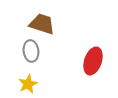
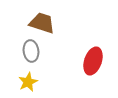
brown trapezoid: moved 1 px up
yellow star: moved 2 px up
